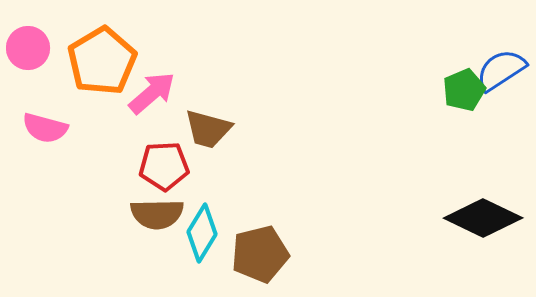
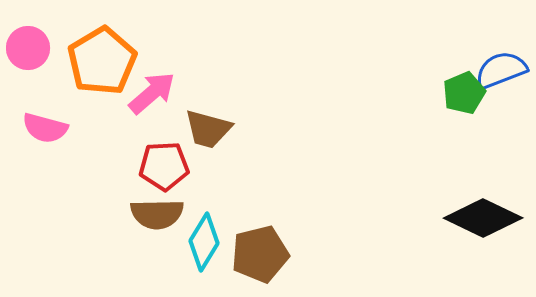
blue semicircle: rotated 12 degrees clockwise
green pentagon: moved 3 px down
cyan diamond: moved 2 px right, 9 px down
